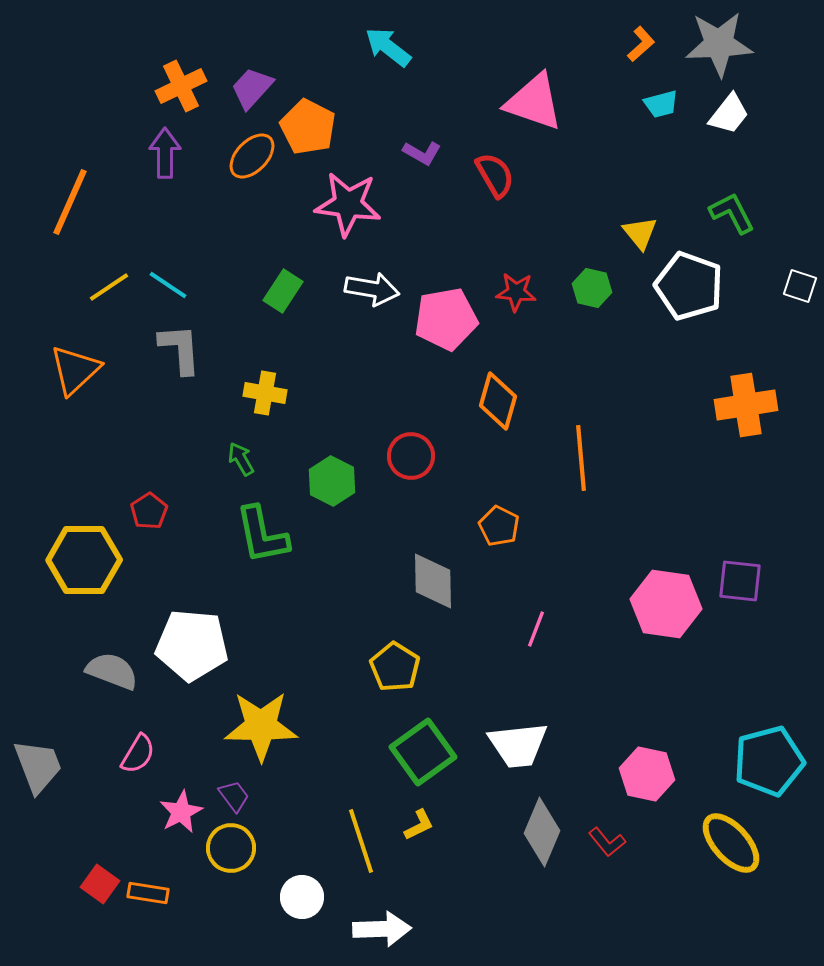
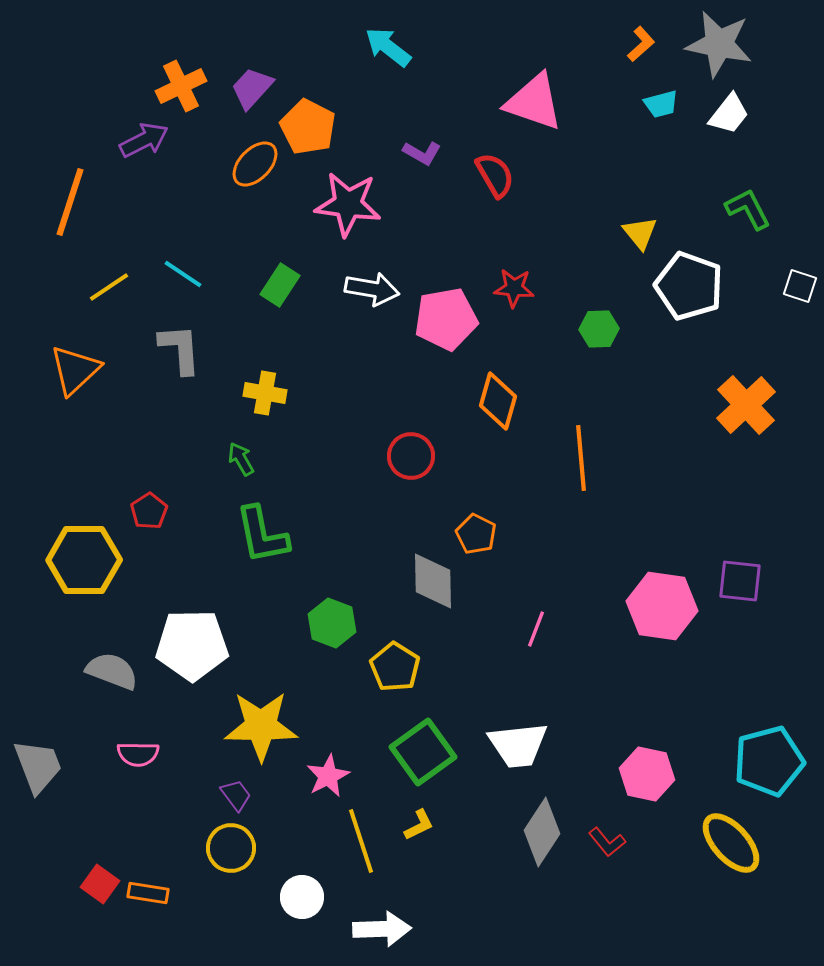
gray star at (719, 44): rotated 14 degrees clockwise
purple arrow at (165, 153): moved 21 px left, 13 px up; rotated 63 degrees clockwise
orange ellipse at (252, 156): moved 3 px right, 8 px down
orange line at (70, 202): rotated 6 degrees counterclockwise
green L-shape at (732, 213): moved 16 px right, 4 px up
cyan line at (168, 285): moved 15 px right, 11 px up
green hexagon at (592, 288): moved 7 px right, 41 px down; rotated 15 degrees counterclockwise
green rectangle at (283, 291): moved 3 px left, 6 px up
red star at (516, 292): moved 2 px left, 4 px up
orange cross at (746, 405): rotated 34 degrees counterclockwise
green hexagon at (332, 481): moved 142 px down; rotated 6 degrees counterclockwise
orange pentagon at (499, 526): moved 23 px left, 8 px down
pink hexagon at (666, 604): moved 4 px left, 2 px down
white pentagon at (192, 645): rotated 6 degrees counterclockwise
pink semicircle at (138, 754): rotated 60 degrees clockwise
purple trapezoid at (234, 796): moved 2 px right, 1 px up
pink star at (181, 812): moved 147 px right, 36 px up
gray diamond at (542, 832): rotated 10 degrees clockwise
